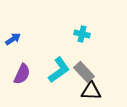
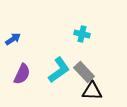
black triangle: moved 1 px right
